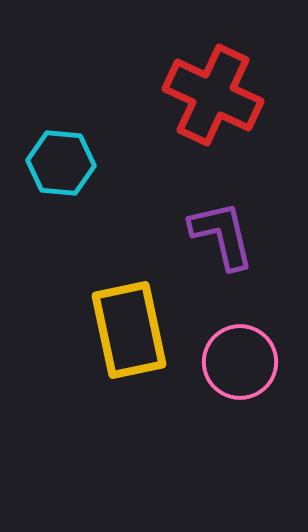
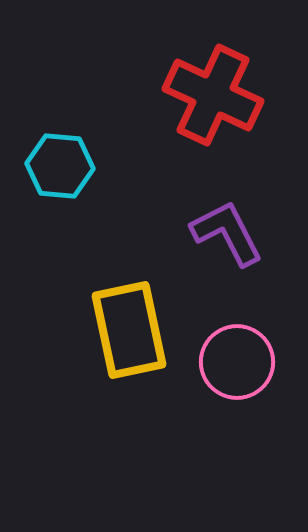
cyan hexagon: moved 1 px left, 3 px down
purple L-shape: moved 5 px right, 2 px up; rotated 14 degrees counterclockwise
pink circle: moved 3 px left
